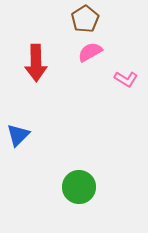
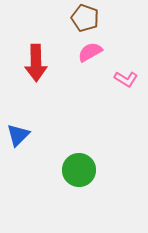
brown pentagon: moved 1 px up; rotated 20 degrees counterclockwise
green circle: moved 17 px up
